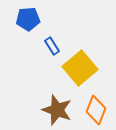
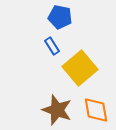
blue pentagon: moved 32 px right, 2 px up; rotated 15 degrees clockwise
orange diamond: rotated 32 degrees counterclockwise
